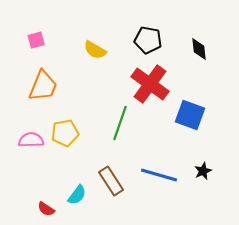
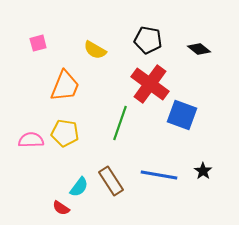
pink square: moved 2 px right, 3 px down
black diamond: rotated 45 degrees counterclockwise
orange trapezoid: moved 22 px right
blue square: moved 8 px left
yellow pentagon: rotated 20 degrees clockwise
black star: rotated 12 degrees counterclockwise
blue line: rotated 6 degrees counterclockwise
cyan semicircle: moved 2 px right, 8 px up
red semicircle: moved 15 px right, 1 px up
